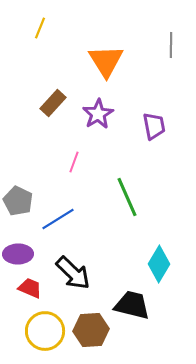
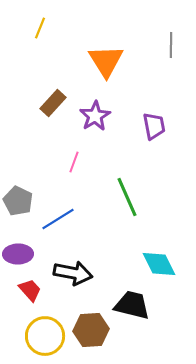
purple star: moved 3 px left, 2 px down
cyan diamond: rotated 57 degrees counterclockwise
black arrow: rotated 33 degrees counterclockwise
red trapezoid: moved 2 px down; rotated 25 degrees clockwise
yellow circle: moved 5 px down
